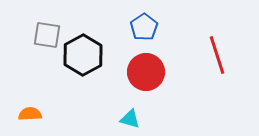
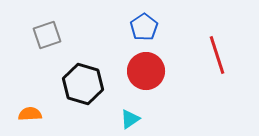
gray square: rotated 28 degrees counterclockwise
black hexagon: moved 29 px down; rotated 15 degrees counterclockwise
red circle: moved 1 px up
cyan triangle: rotated 50 degrees counterclockwise
